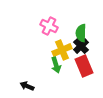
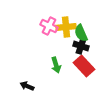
green semicircle: rotated 24 degrees counterclockwise
black cross: rotated 28 degrees counterclockwise
yellow cross: moved 4 px right, 23 px up; rotated 18 degrees clockwise
red rectangle: rotated 20 degrees counterclockwise
